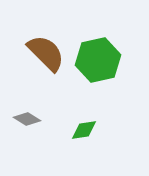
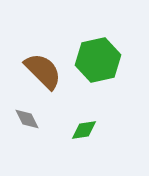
brown semicircle: moved 3 px left, 18 px down
gray diamond: rotated 32 degrees clockwise
